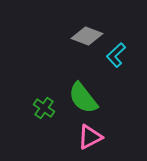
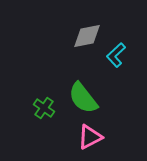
gray diamond: rotated 32 degrees counterclockwise
